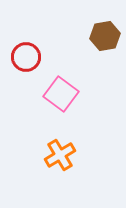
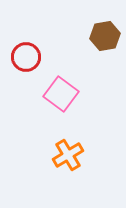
orange cross: moved 8 px right
